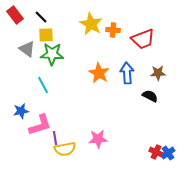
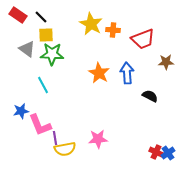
red rectangle: moved 3 px right; rotated 18 degrees counterclockwise
brown star: moved 8 px right, 11 px up
pink L-shape: rotated 85 degrees clockwise
